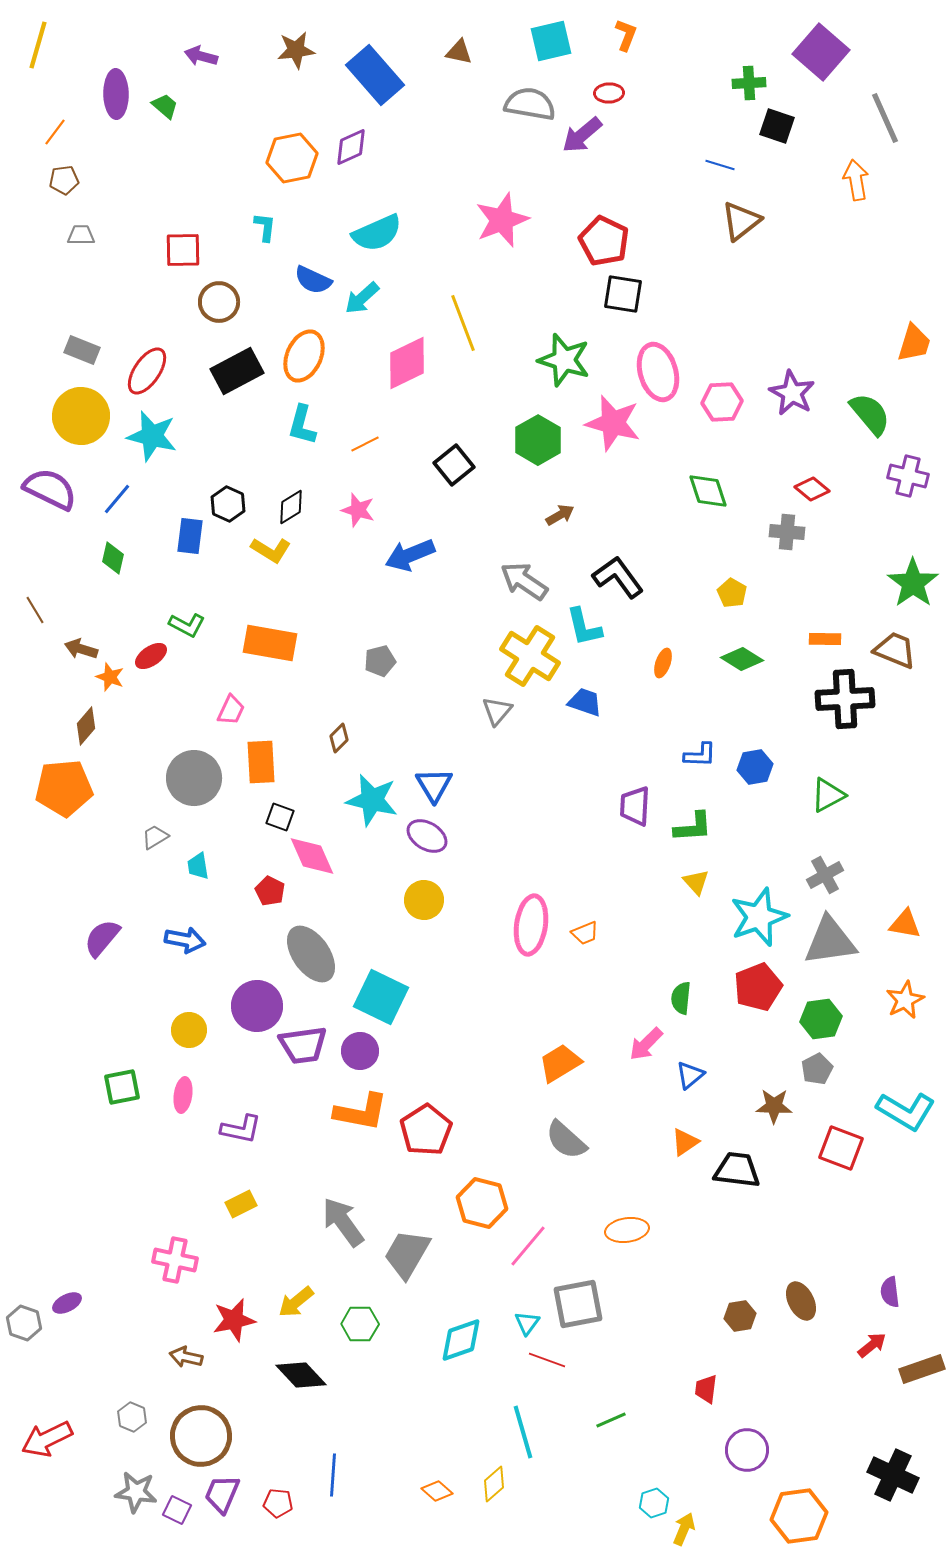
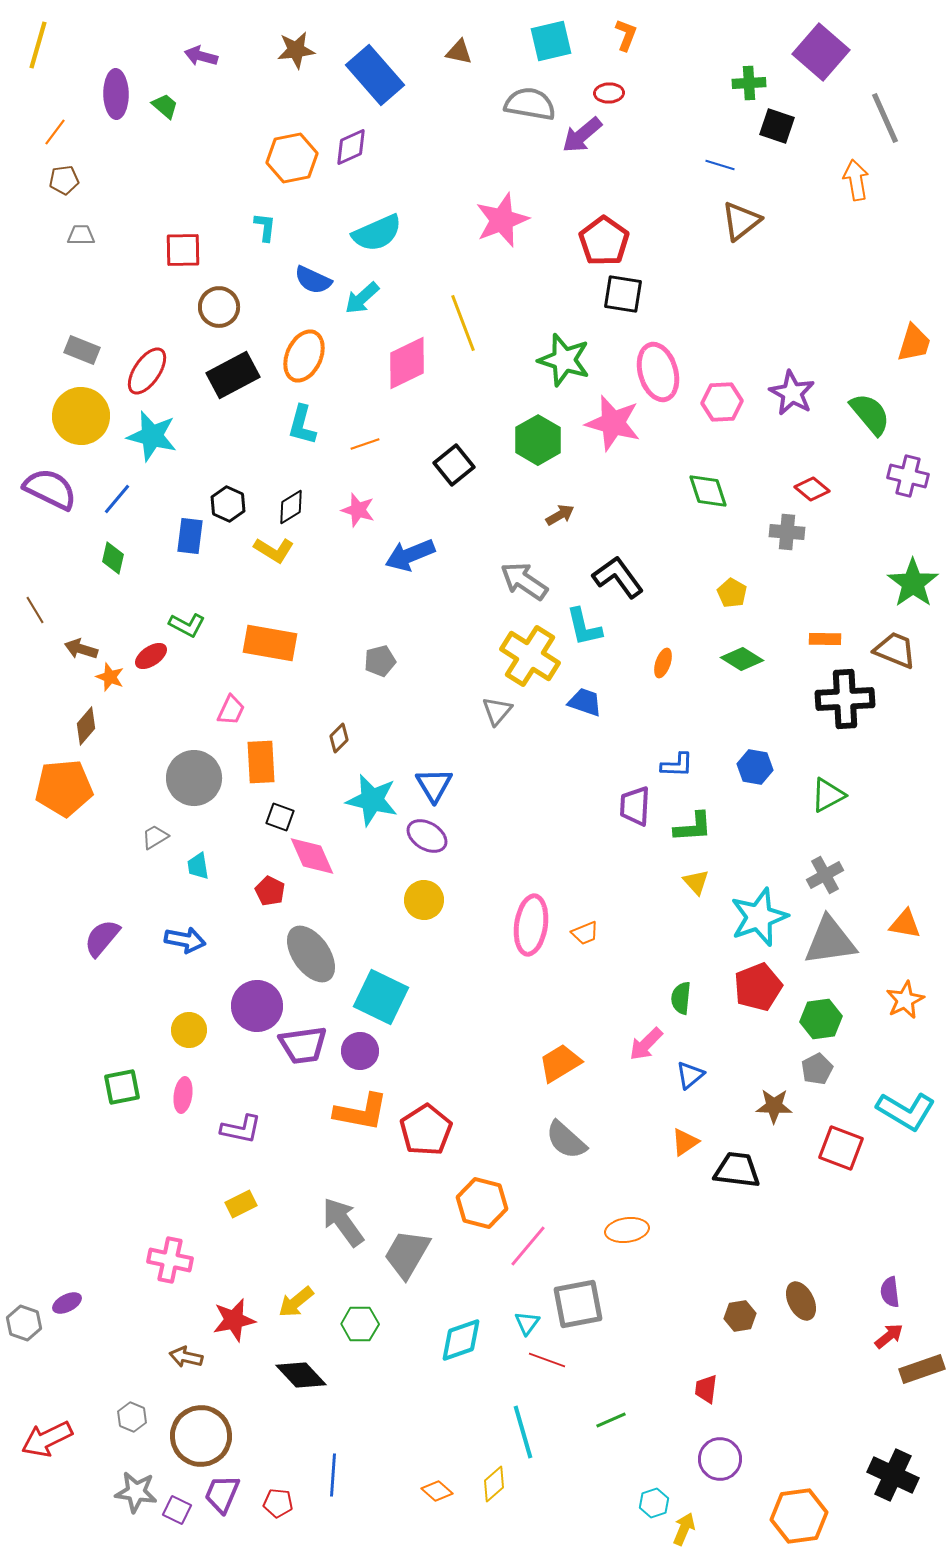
red pentagon at (604, 241): rotated 9 degrees clockwise
brown circle at (219, 302): moved 5 px down
black rectangle at (237, 371): moved 4 px left, 4 px down
orange line at (365, 444): rotated 8 degrees clockwise
yellow L-shape at (271, 550): moved 3 px right
blue L-shape at (700, 755): moved 23 px left, 10 px down
blue hexagon at (755, 767): rotated 20 degrees clockwise
pink cross at (175, 1260): moved 5 px left
red arrow at (872, 1345): moved 17 px right, 9 px up
purple circle at (747, 1450): moved 27 px left, 9 px down
